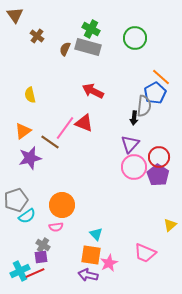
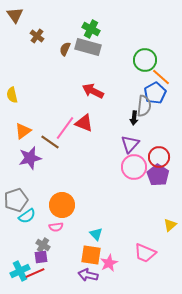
green circle: moved 10 px right, 22 px down
yellow semicircle: moved 18 px left
